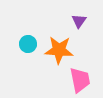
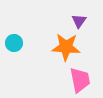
cyan circle: moved 14 px left, 1 px up
orange star: moved 7 px right, 3 px up
